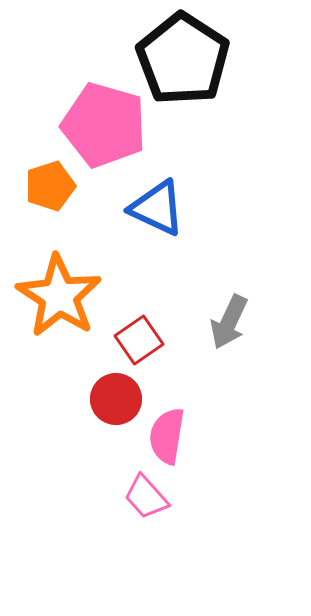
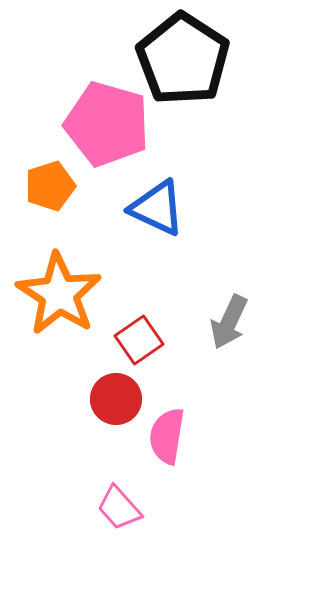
pink pentagon: moved 3 px right, 1 px up
orange star: moved 2 px up
pink trapezoid: moved 27 px left, 11 px down
